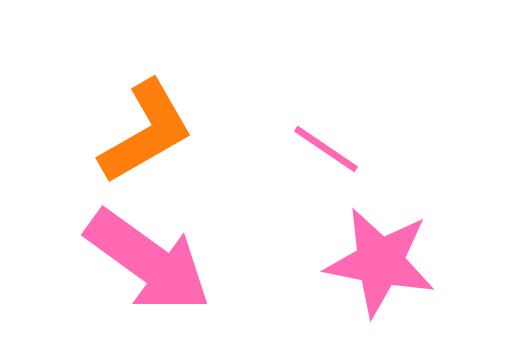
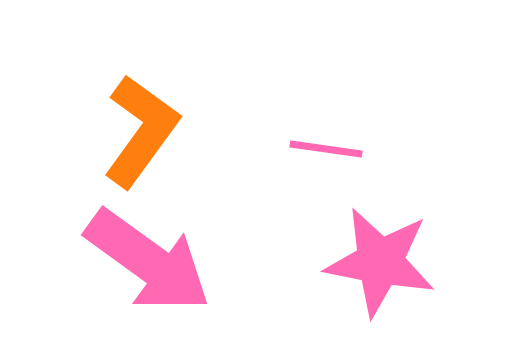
orange L-shape: moved 5 px left, 1 px up; rotated 24 degrees counterclockwise
pink line: rotated 26 degrees counterclockwise
